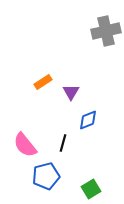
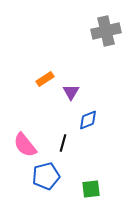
orange rectangle: moved 2 px right, 3 px up
green square: rotated 24 degrees clockwise
